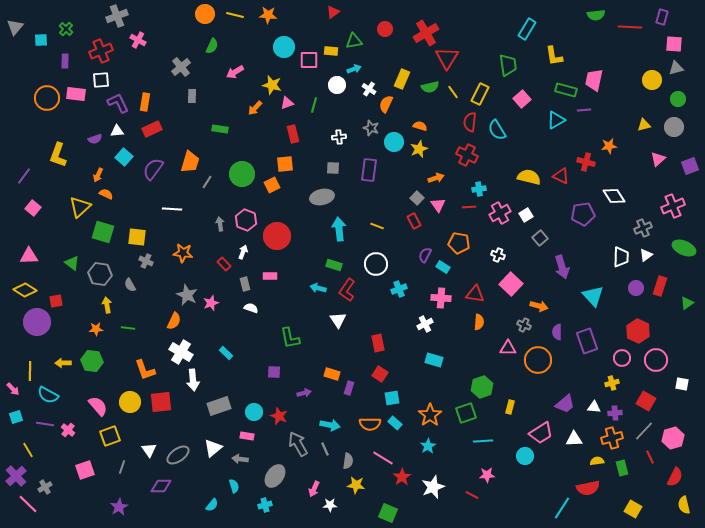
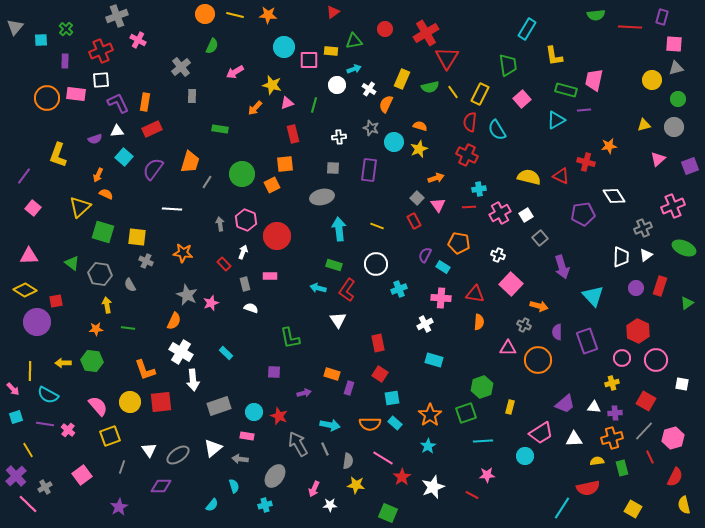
pink square at (85, 470): moved 3 px left, 5 px down; rotated 18 degrees counterclockwise
